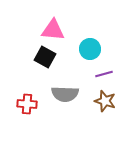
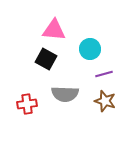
pink triangle: moved 1 px right
black square: moved 1 px right, 2 px down
red cross: rotated 12 degrees counterclockwise
